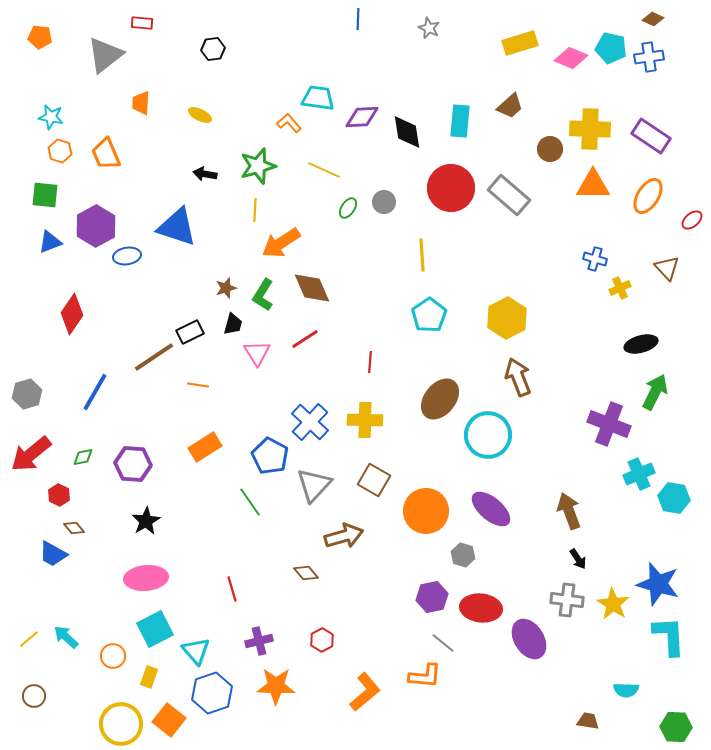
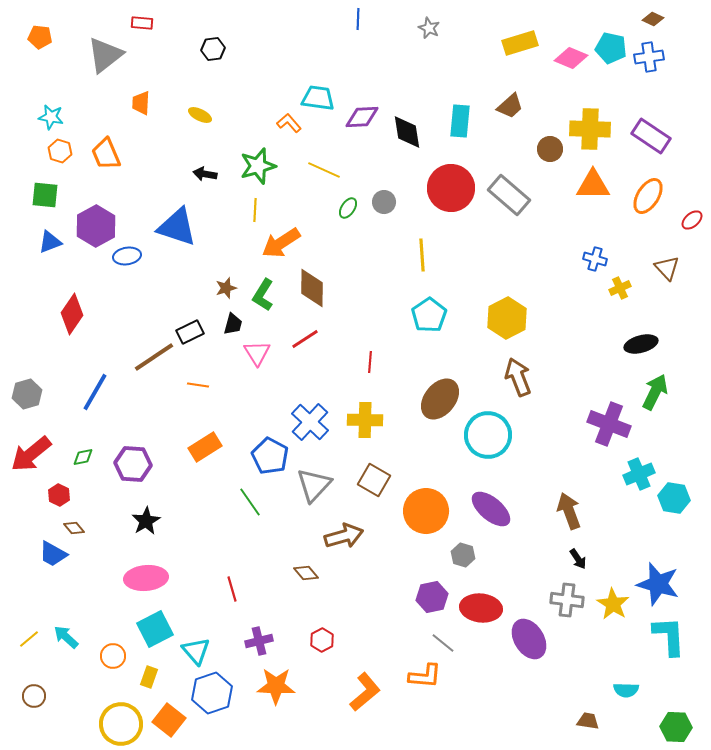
brown diamond at (312, 288): rotated 24 degrees clockwise
